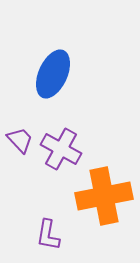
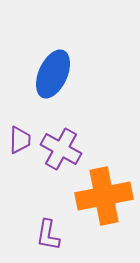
purple trapezoid: rotated 44 degrees clockwise
